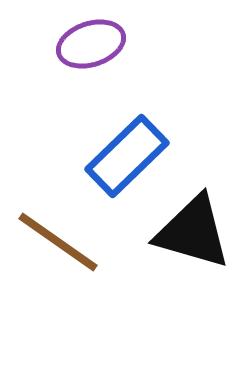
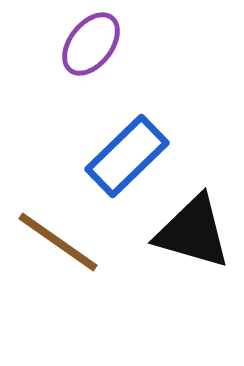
purple ellipse: rotated 34 degrees counterclockwise
